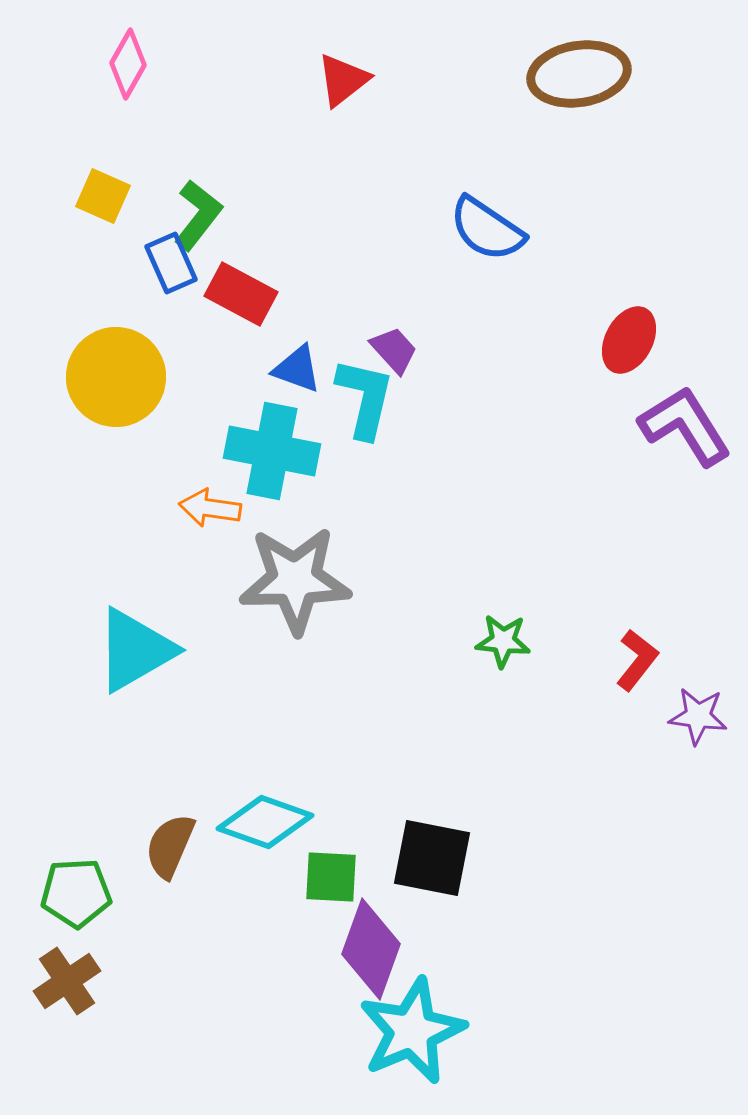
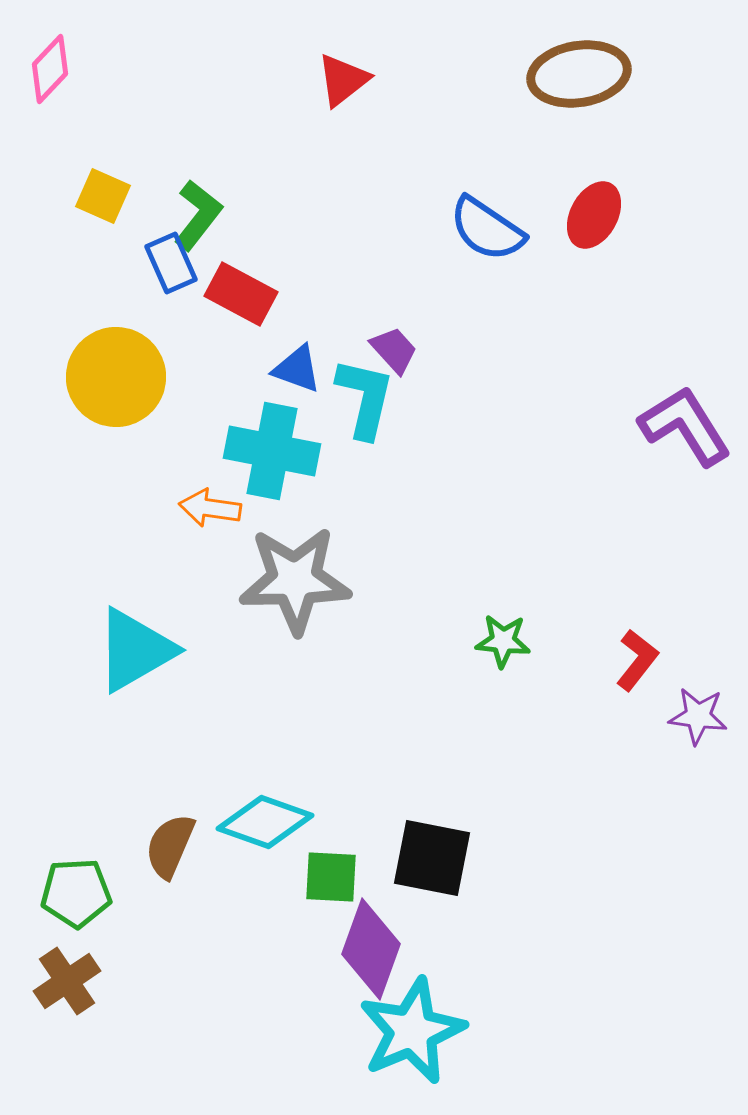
pink diamond: moved 78 px left, 5 px down; rotated 14 degrees clockwise
red ellipse: moved 35 px left, 125 px up
